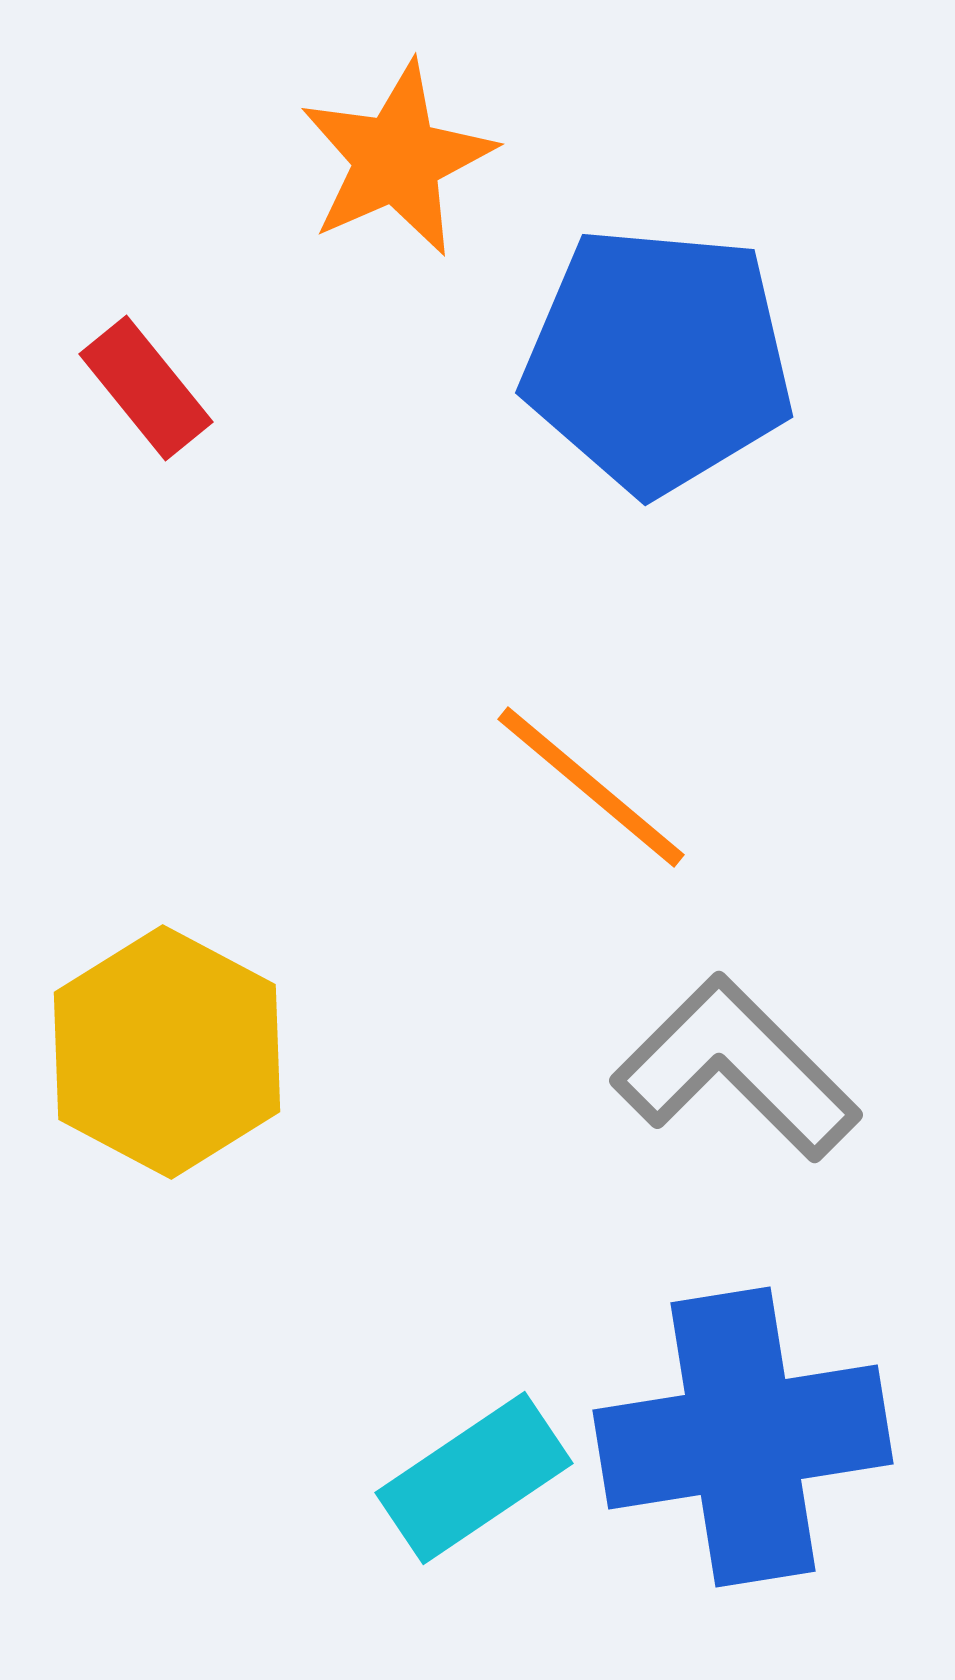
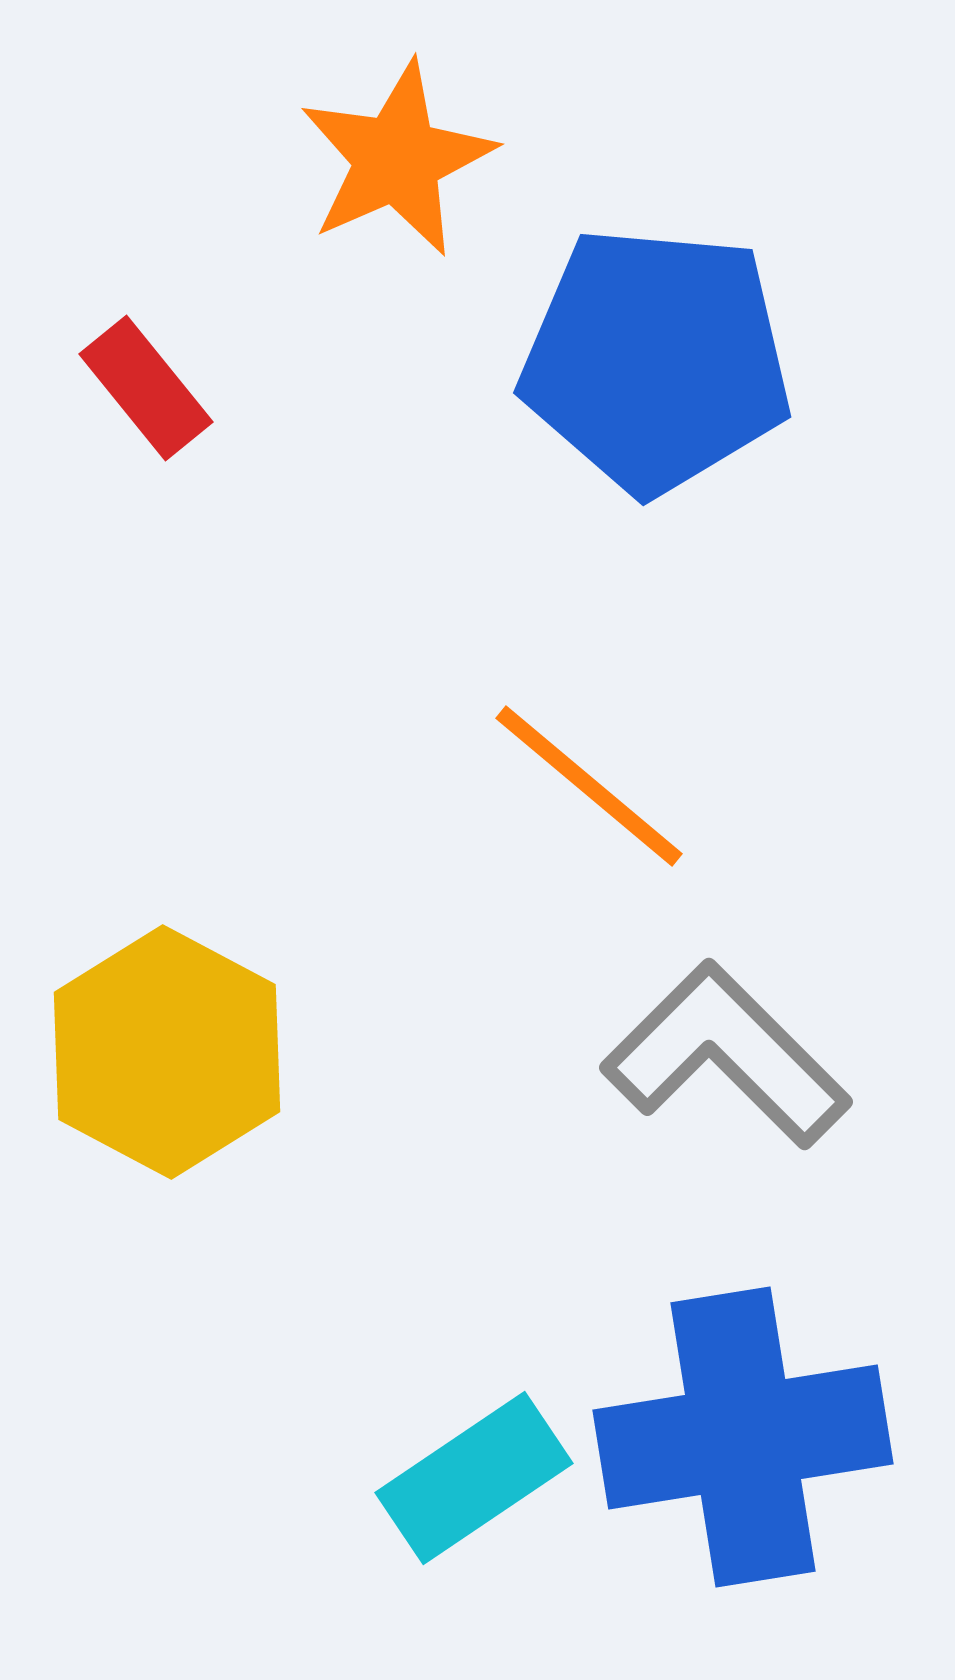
blue pentagon: moved 2 px left
orange line: moved 2 px left, 1 px up
gray L-shape: moved 10 px left, 13 px up
